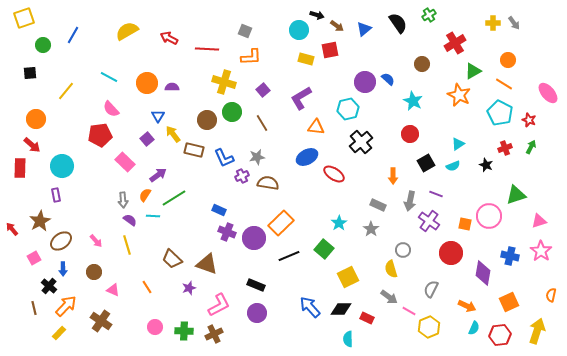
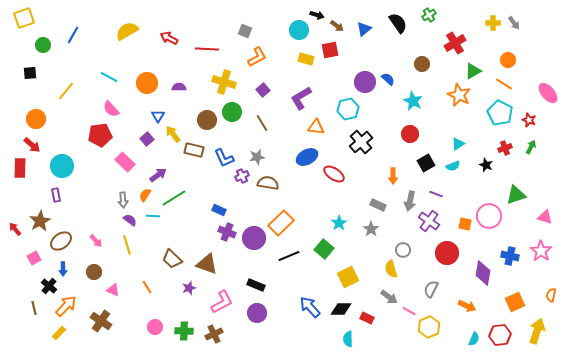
orange L-shape at (251, 57): moved 6 px right; rotated 25 degrees counterclockwise
purple semicircle at (172, 87): moved 7 px right
pink triangle at (539, 221): moved 6 px right, 4 px up; rotated 35 degrees clockwise
red arrow at (12, 229): moved 3 px right
red circle at (451, 253): moved 4 px left
orange square at (509, 302): moved 6 px right
pink L-shape at (219, 305): moved 3 px right, 3 px up
cyan semicircle at (474, 328): moved 11 px down
